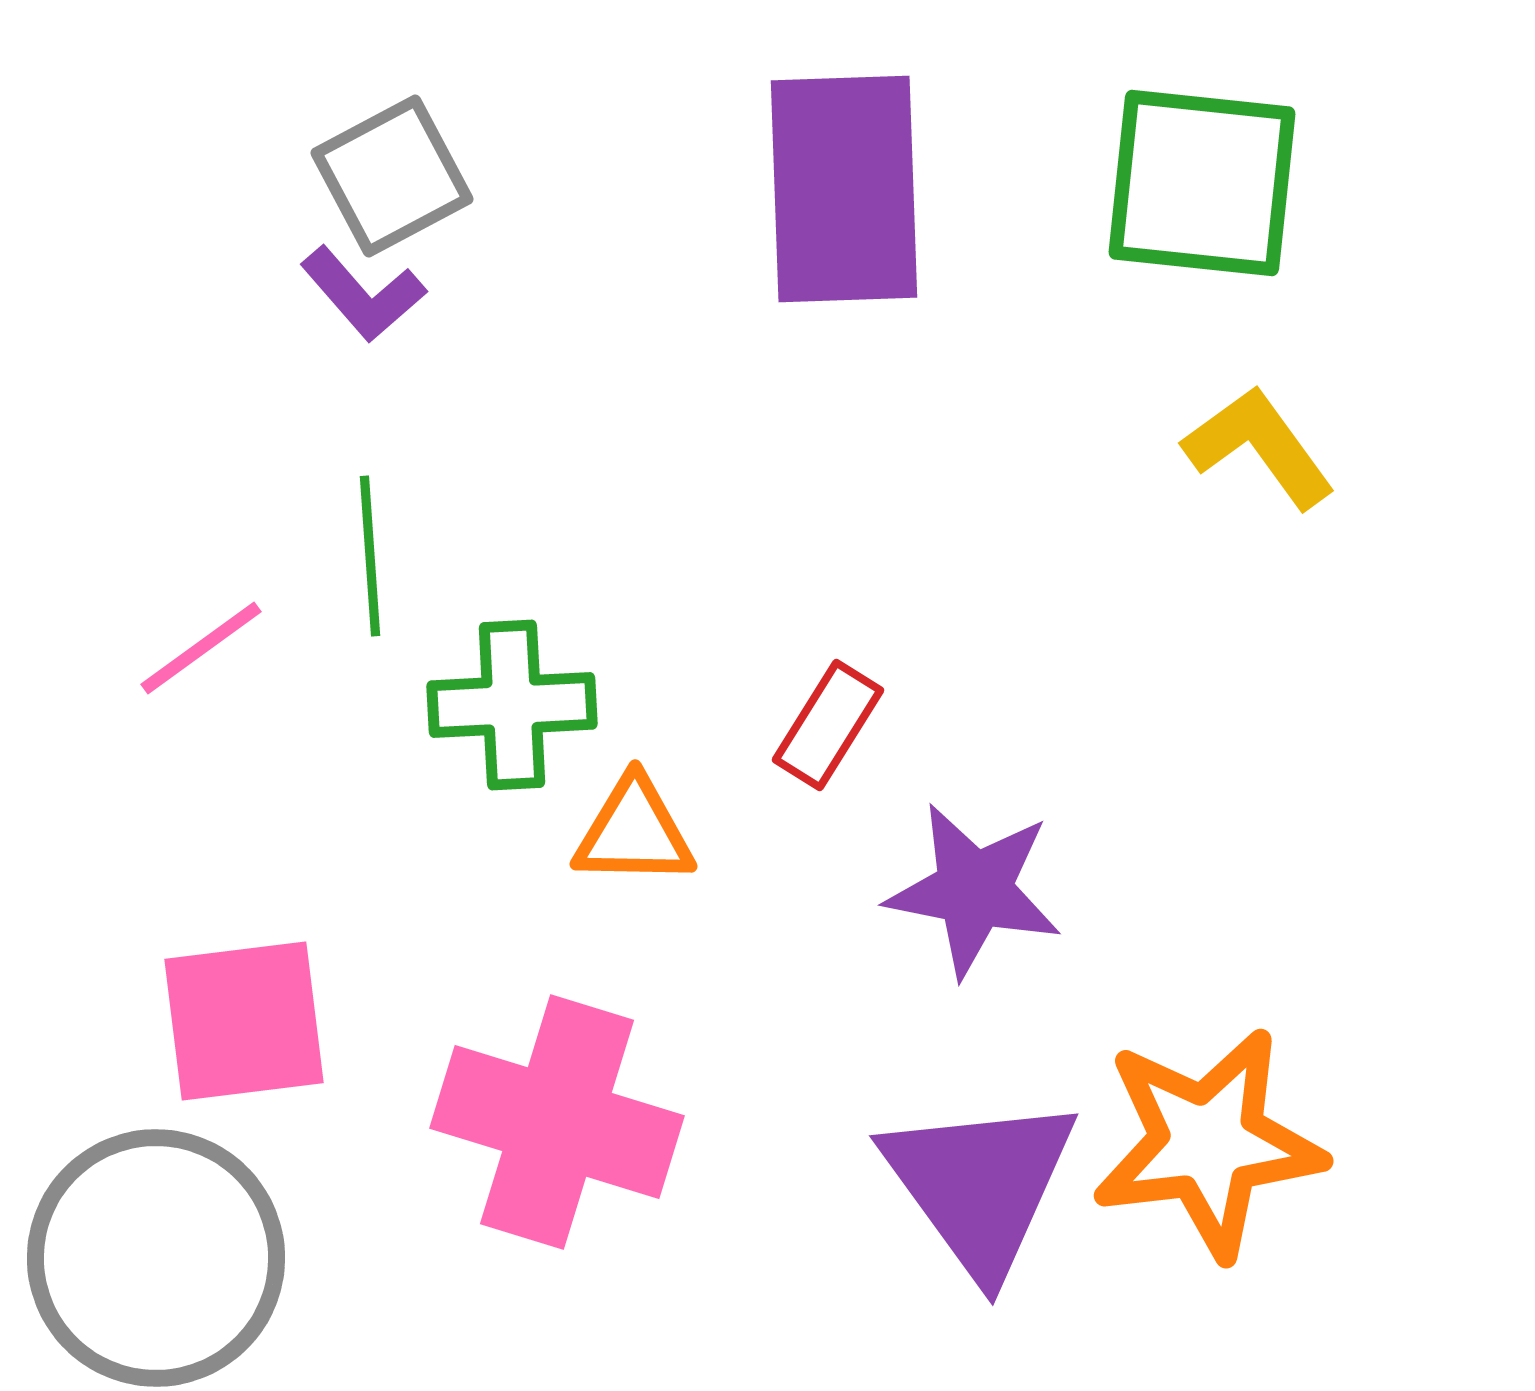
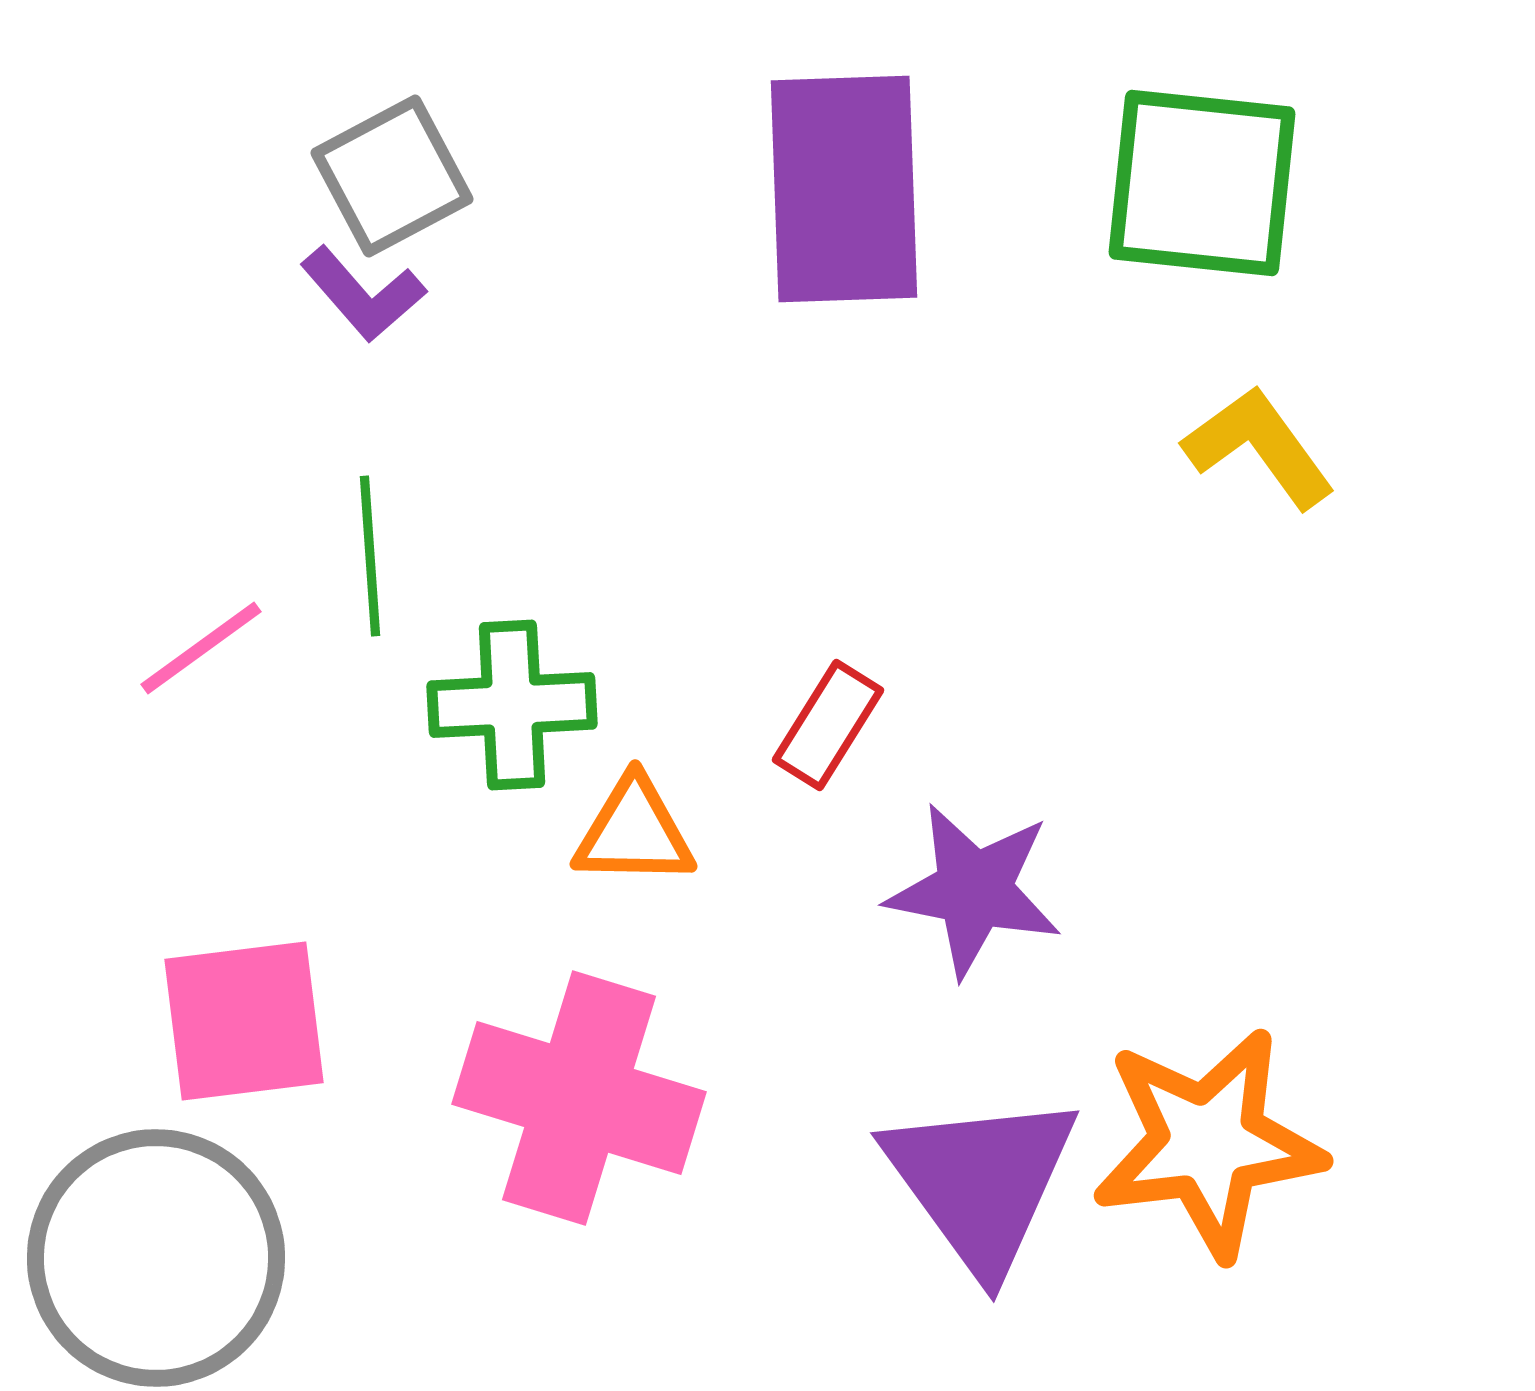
pink cross: moved 22 px right, 24 px up
purple triangle: moved 1 px right, 3 px up
